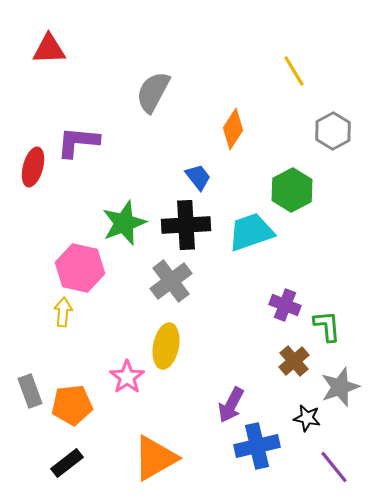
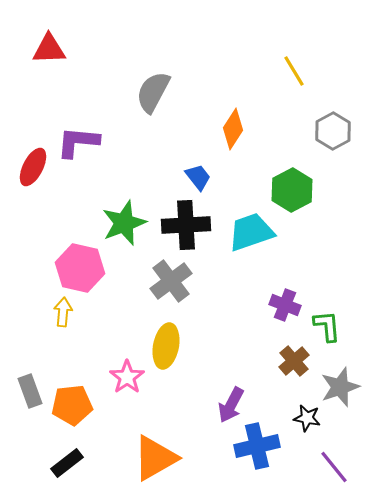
red ellipse: rotated 12 degrees clockwise
